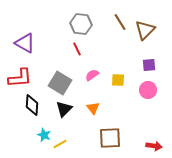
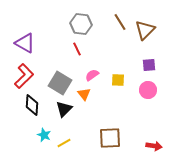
red L-shape: moved 4 px right, 2 px up; rotated 40 degrees counterclockwise
orange triangle: moved 9 px left, 14 px up
yellow line: moved 4 px right, 1 px up
